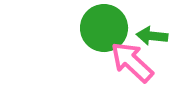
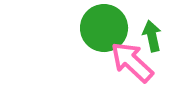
green arrow: rotated 72 degrees clockwise
